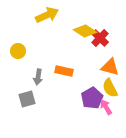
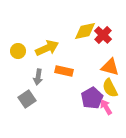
yellow arrow: moved 33 px down
yellow diamond: rotated 45 degrees counterclockwise
red cross: moved 3 px right, 3 px up
gray square: rotated 18 degrees counterclockwise
